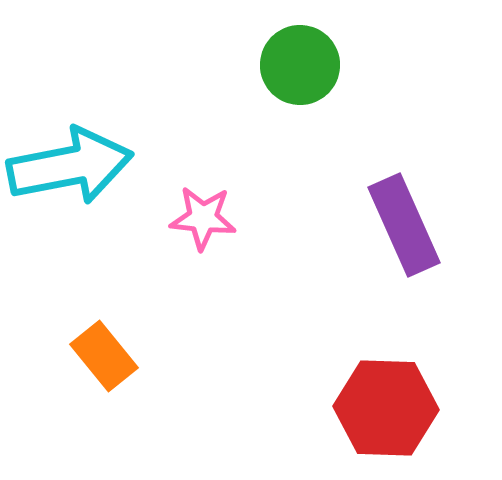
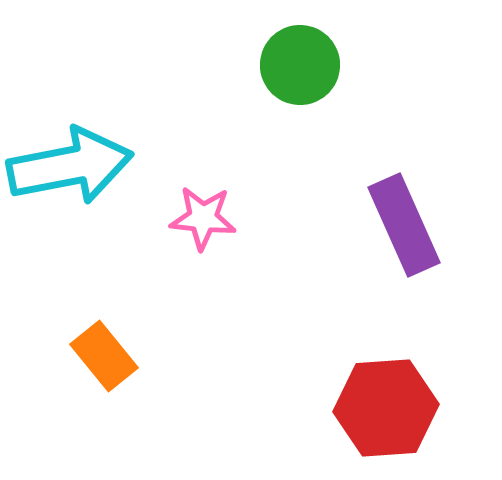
red hexagon: rotated 6 degrees counterclockwise
